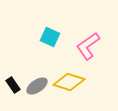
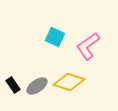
cyan square: moved 5 px right
